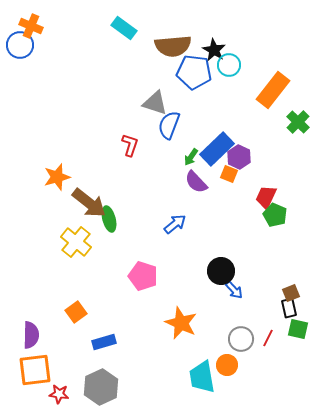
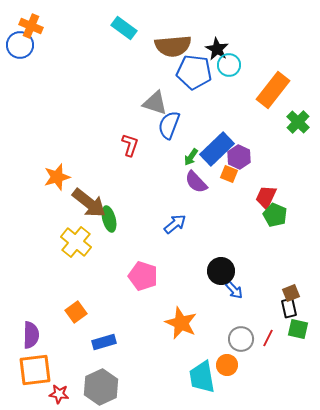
black star at (214, 50): moved 3 px right, 1 px up
